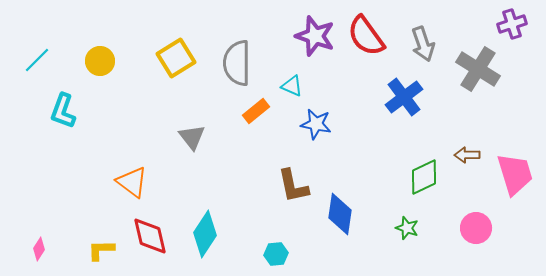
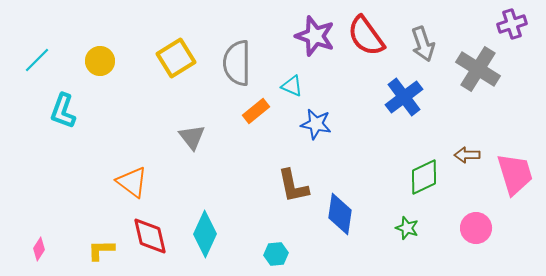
cyan diamond: rotated 9 degrees counterclockwise
